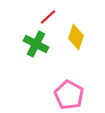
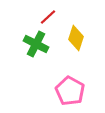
yellow diamond: moved 1 px down
pink pentagon: moved 1 px right, 4 px up
